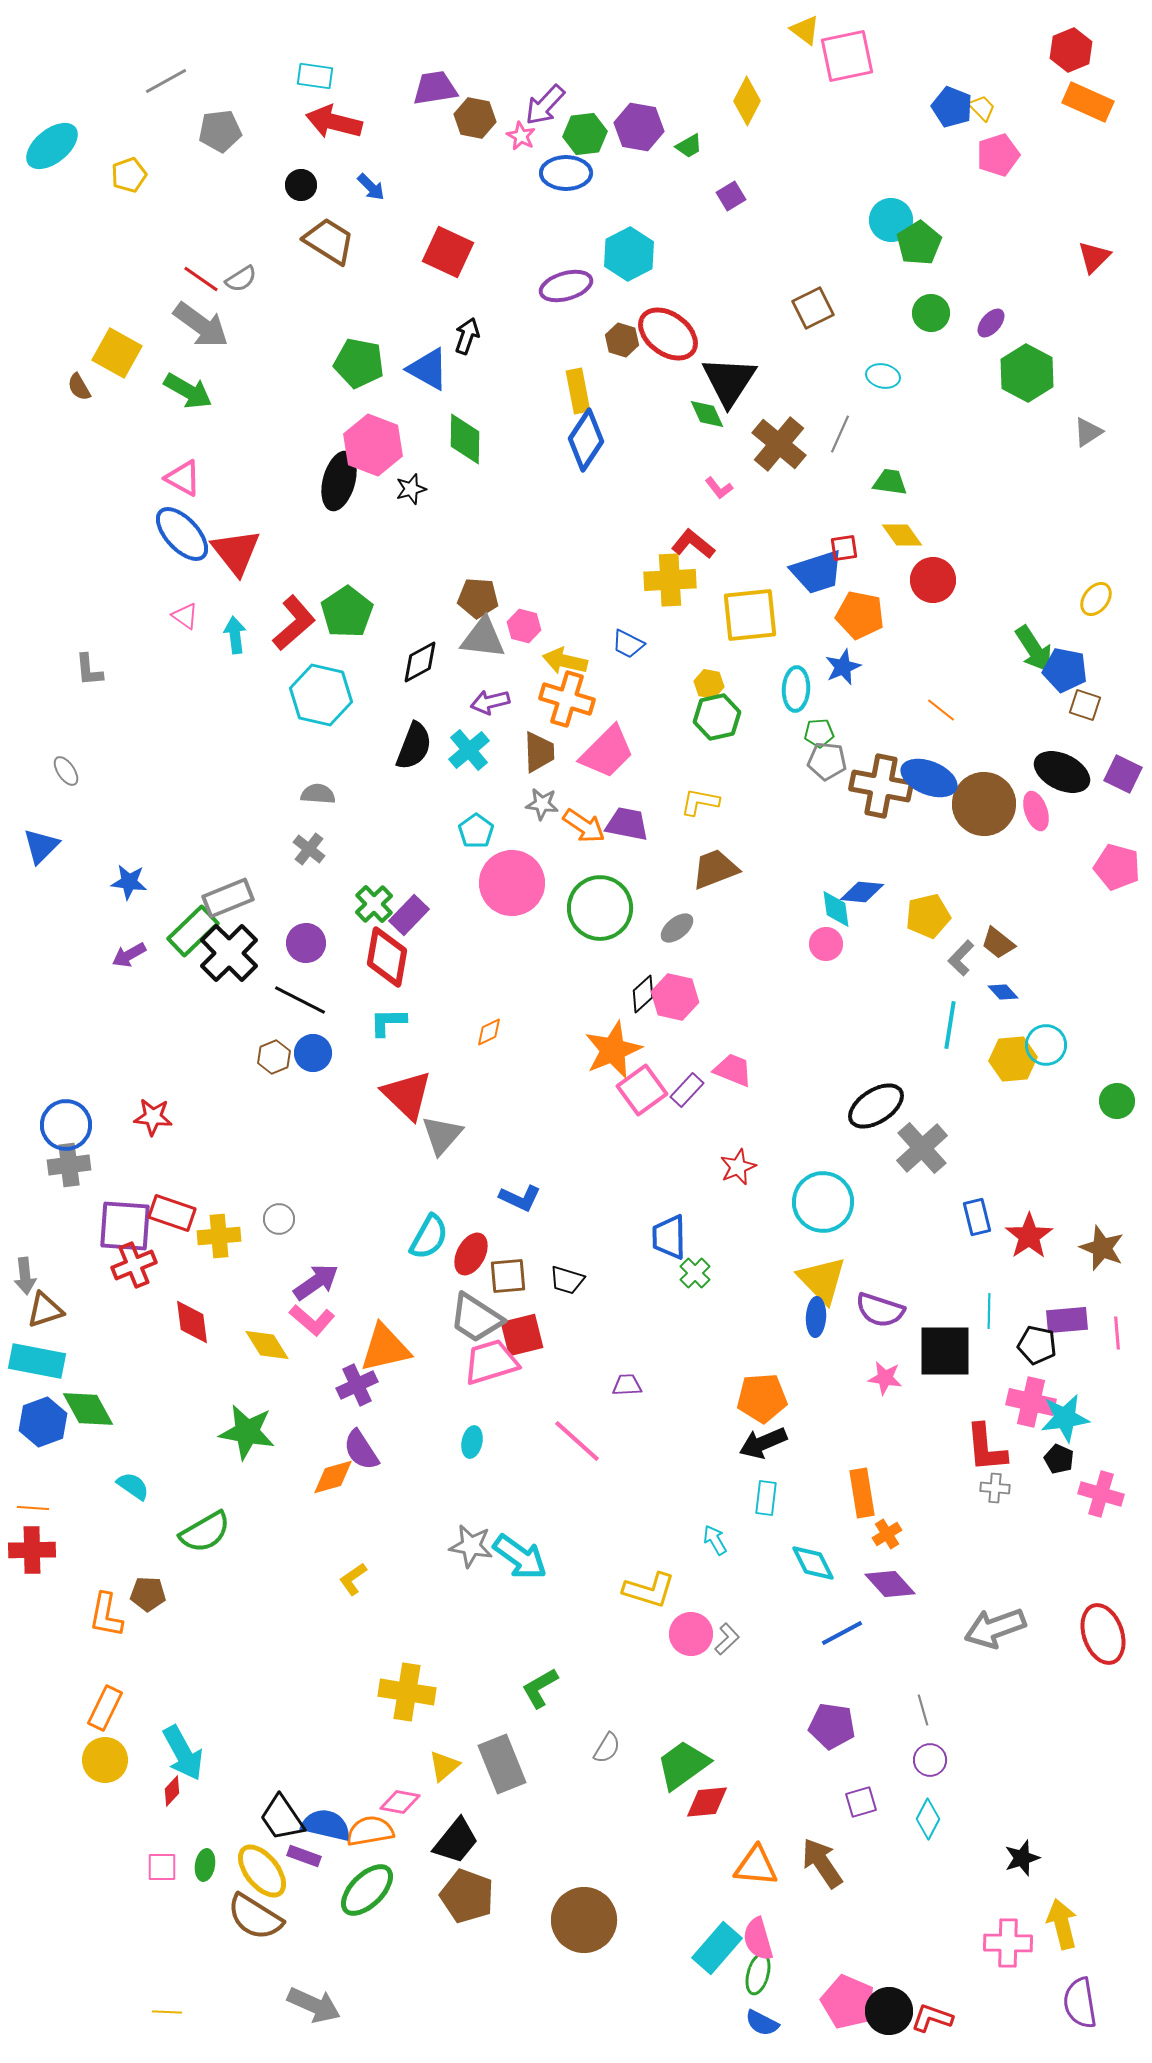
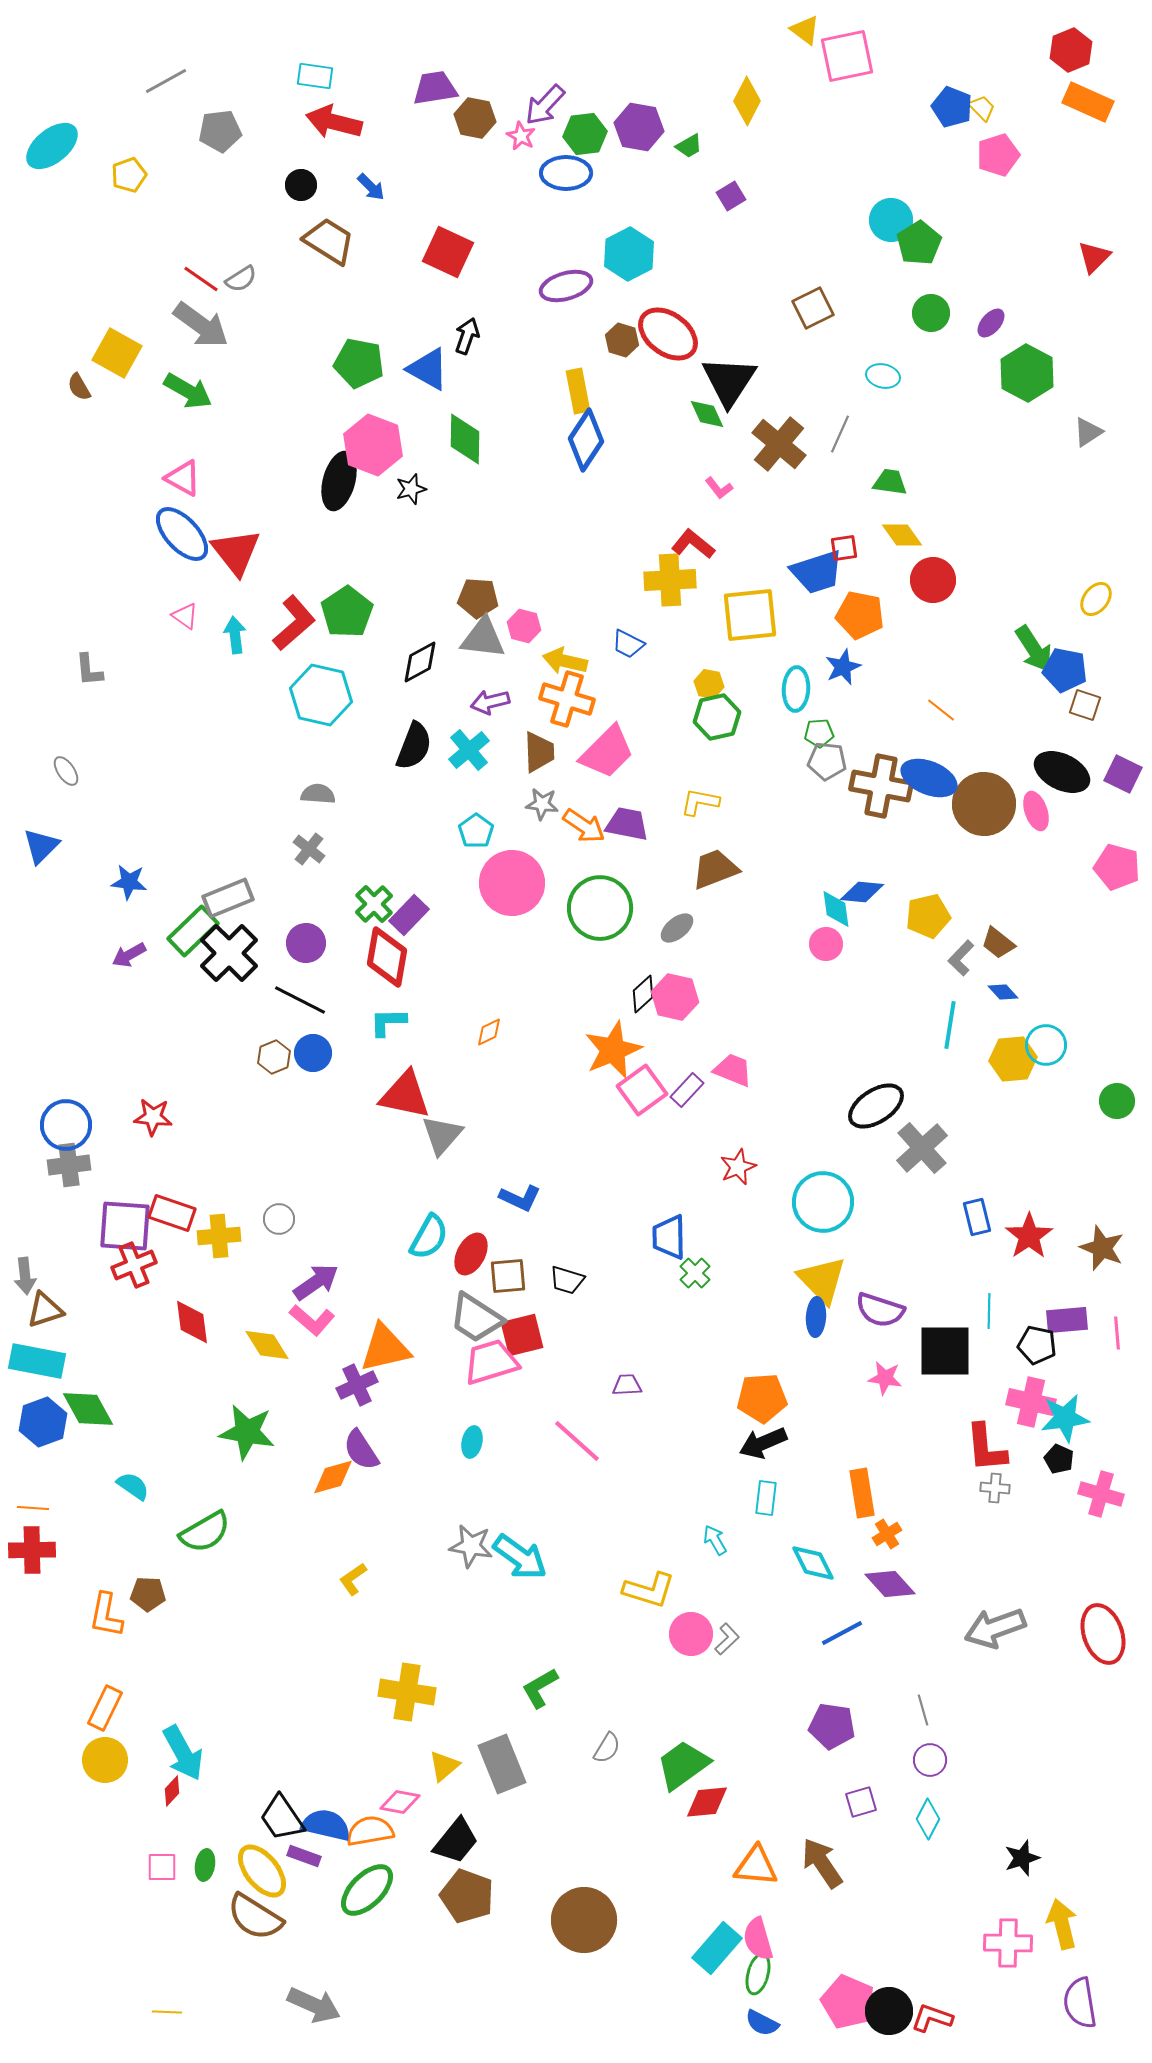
red triangle at (407, 1095): moved 2 px left; rotated 32 degrees counterclockwise
